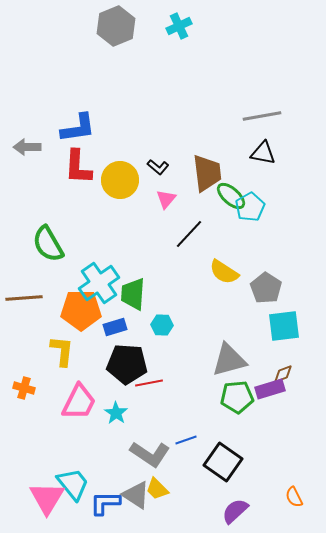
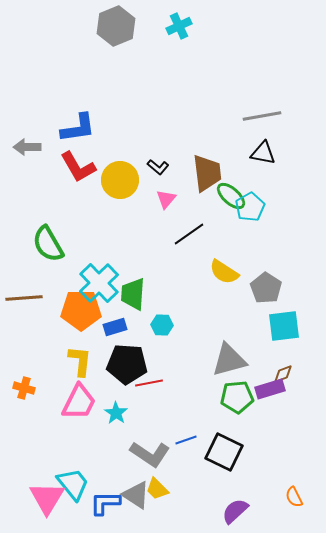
red L-shape at (78, 167): rotated 33 degrees counterclockwise
black line at (189, 234): rotated 12 degrees clockwise
cyan cross at (99, 283): rotated 9 degrees counterclockwise
yellow L-shape at (62, 351): moved 18 px right, 10 px down
black square at (223, 462): moved 1 px right, 10 px up; rotated 9 degrees counterclockwise
